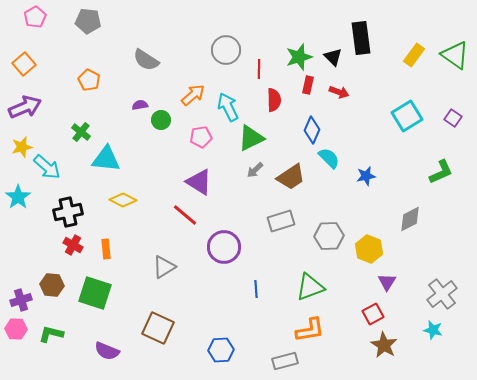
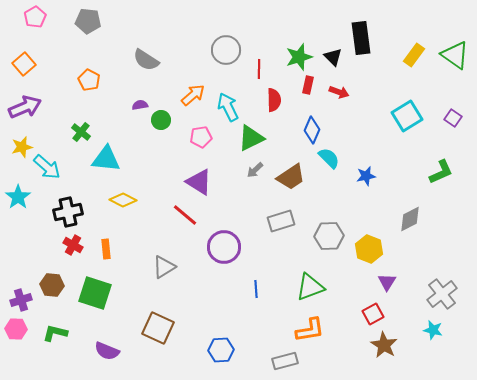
green L-shape at (51, 334): moved 4 px right, 1 px up
